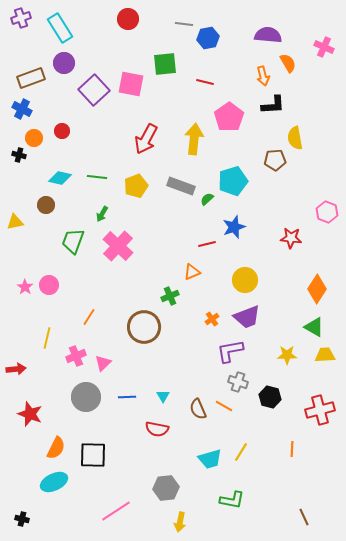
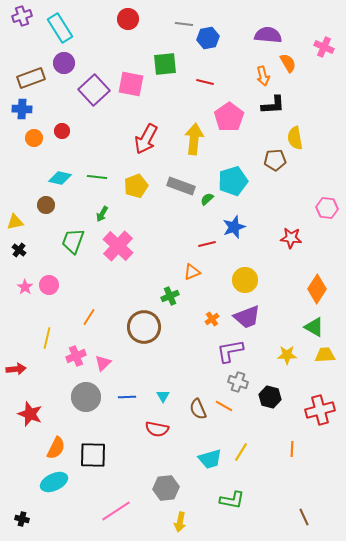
purple cross at (21, 18): moved 1 px right, 2 px up
blue cross at (22, 109): rotated 24 degrees counterclockwise
black cross at (19, 155): moved 95 px down; rotated 24 degrees clockwise
pink hexagon at (327, 212): moved 4 px up; rotated 15 degrees counterclockwise
